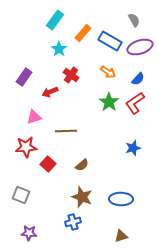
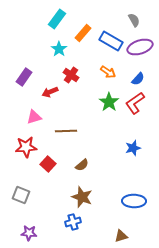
cyan rectangle: moved 2 px right, 1 px up
blue rectangle: moved 1 px right
blue ellipse: moved 13 px right, 2 px down
